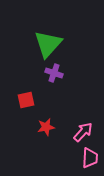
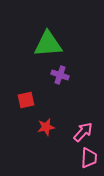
green triangle: rotated 44 degrees clockwise
purple cross: moved 6 px right, 2 px down
pink trapezoid: moved 1 px left
